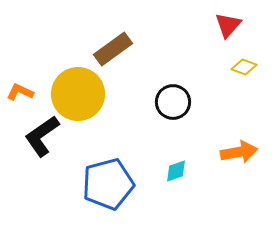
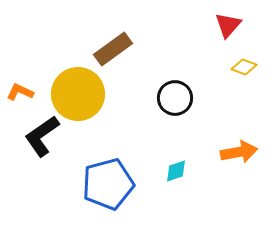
black circle: moved 2 px right, 4 px up
